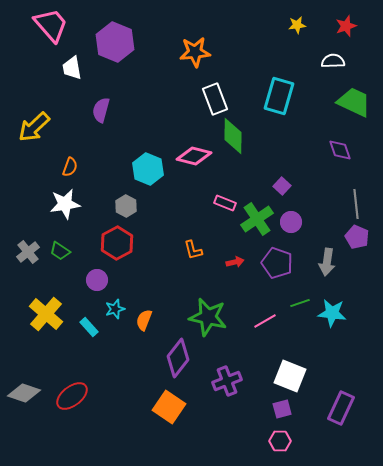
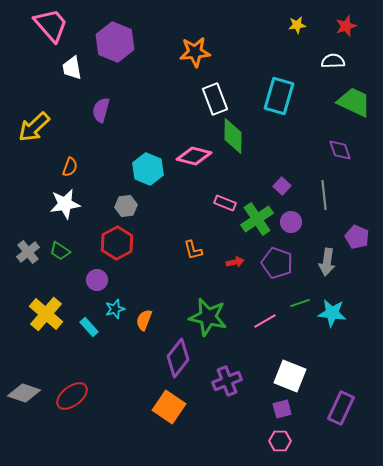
gray line at (356, 204): moved 32 px left, 9 px up
gray hexagon at (126, 206): rotated 25 degrees clockwise
